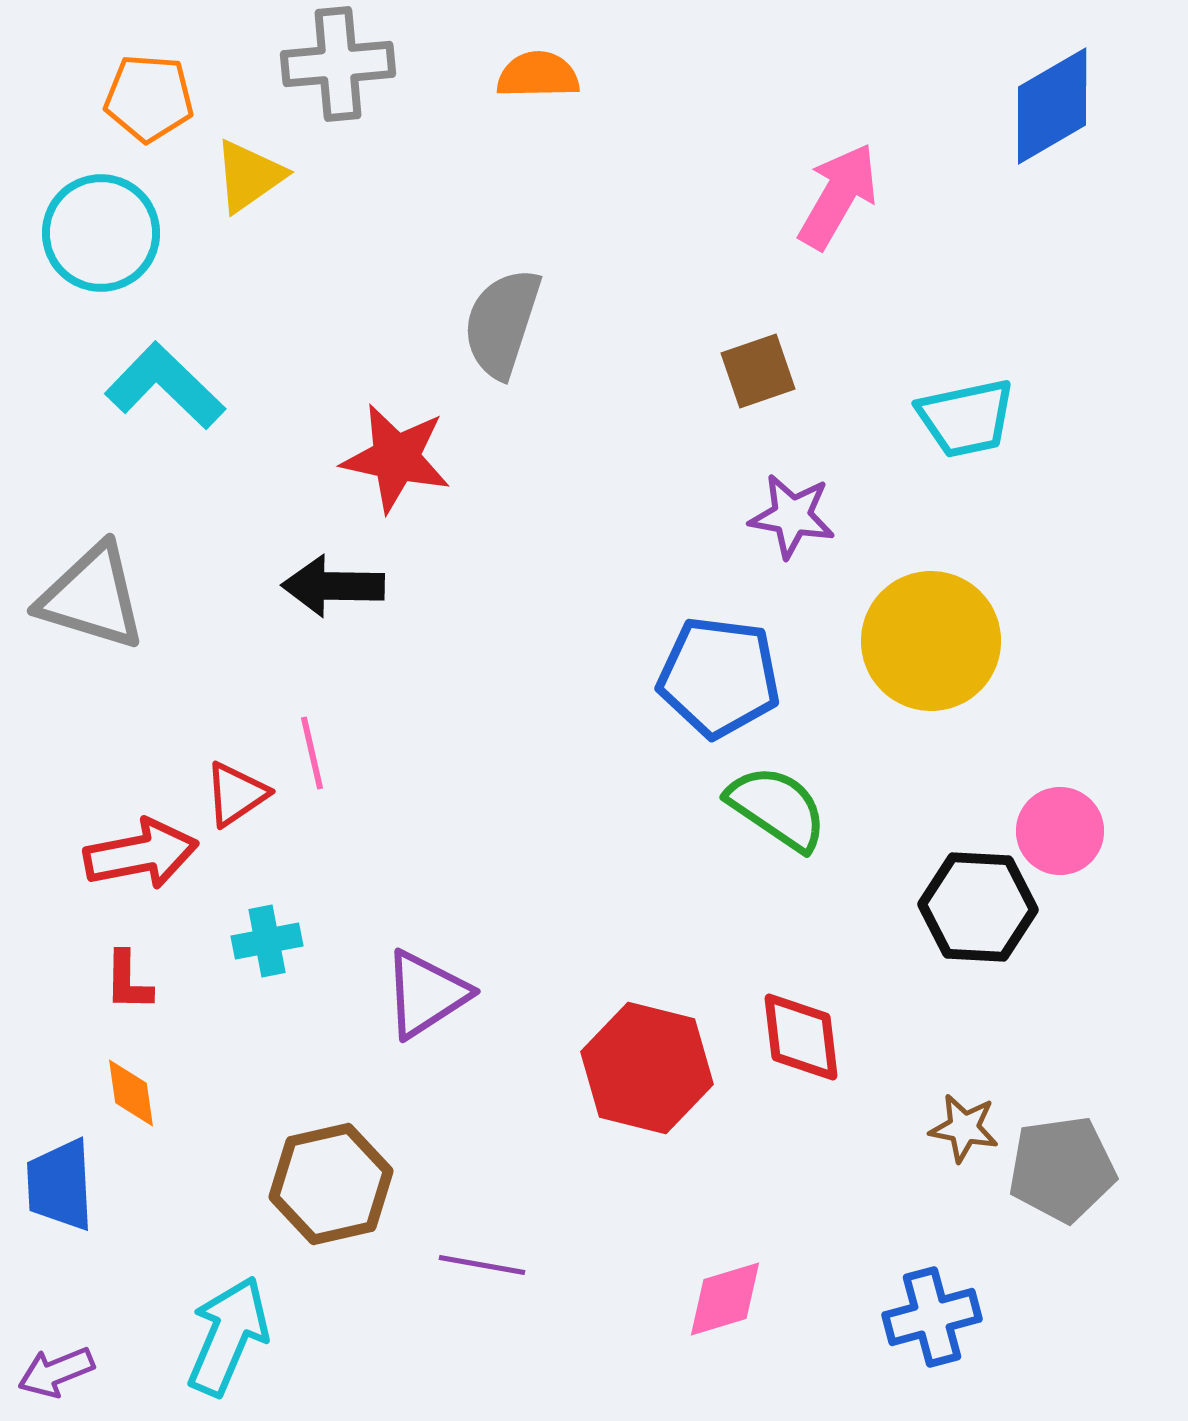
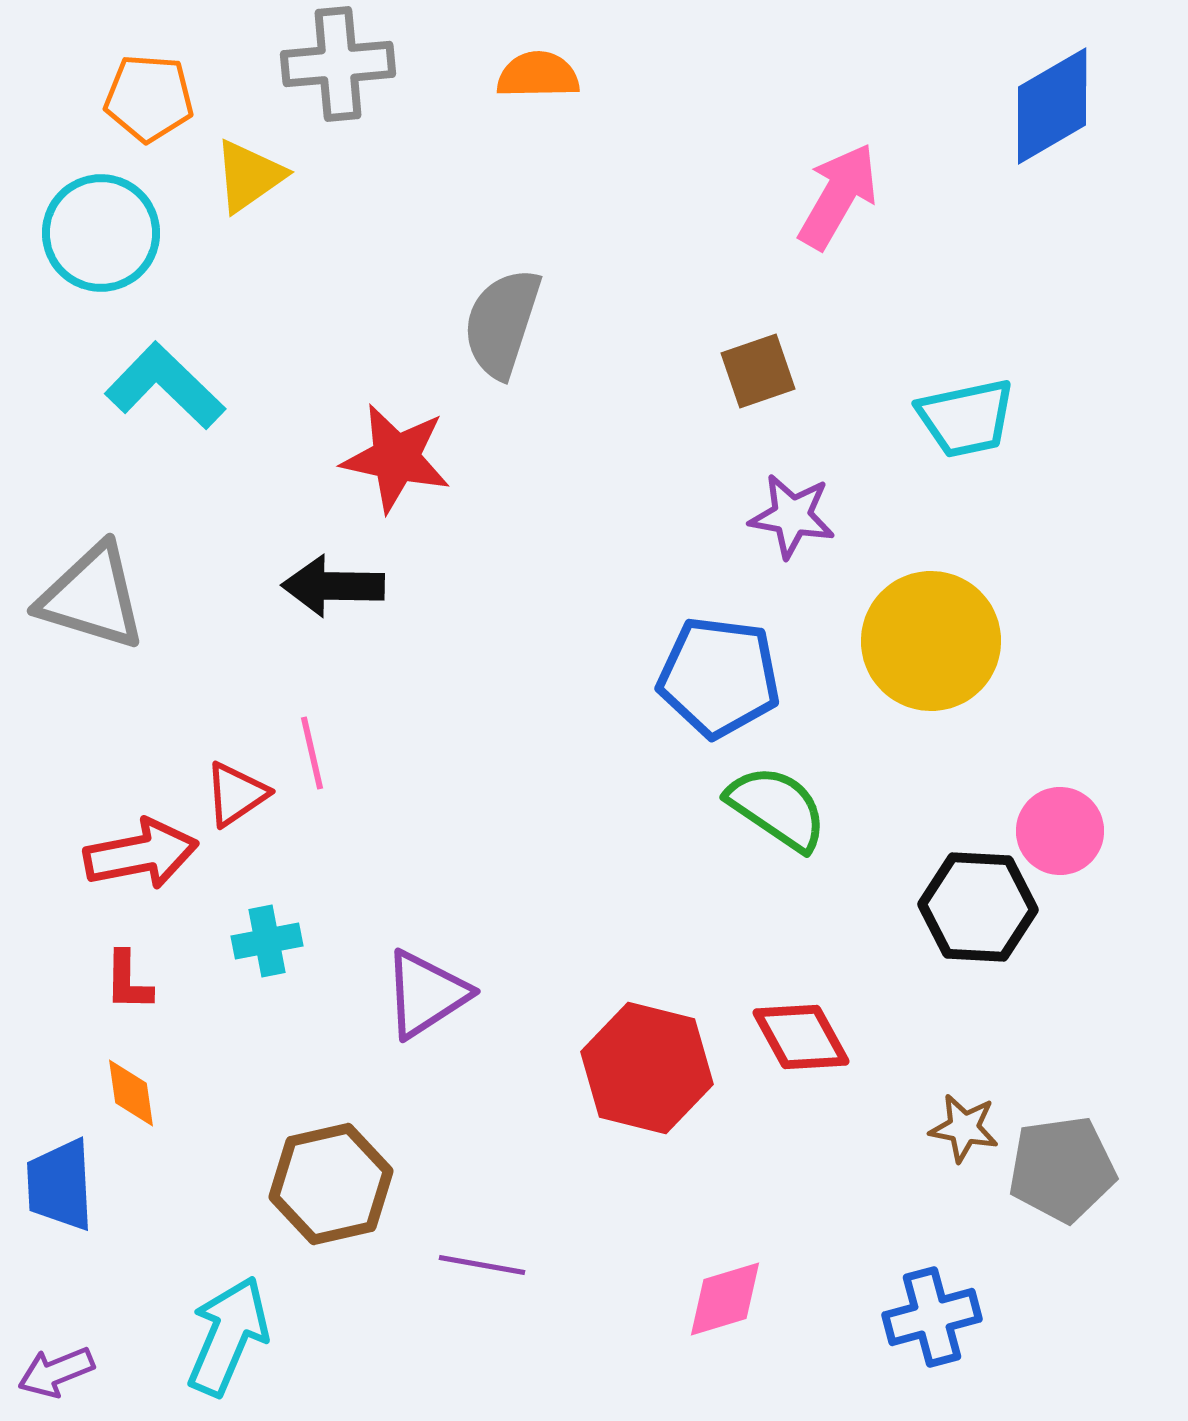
red diamond: rotated 22 degrees counterclockwise
